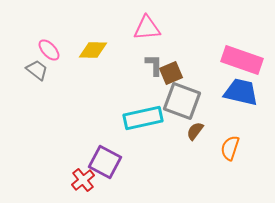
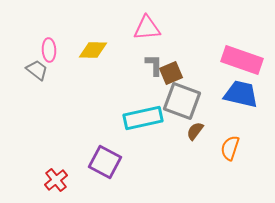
pink ellipse: rotated 40 degrees clockwise
blue trapezoid: moved 2 px down
red cross: moved 27 px left
